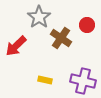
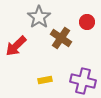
red circle: moved 3 px up
yellow rectangle: rotated 24 degrees counterclockwise
